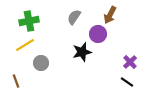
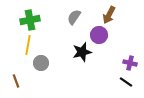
brown arrow: moved 1 px left
green cross: moved 1 px right, 1 px up
purple circle: moved 1 px right, 1 px down
yellow line: moved 3 px right; rotated 48 degrees counterclockwise
purple cross: moved 1 px down; rotated 32 degrees counterclockwise
black line: moved 1 px left
